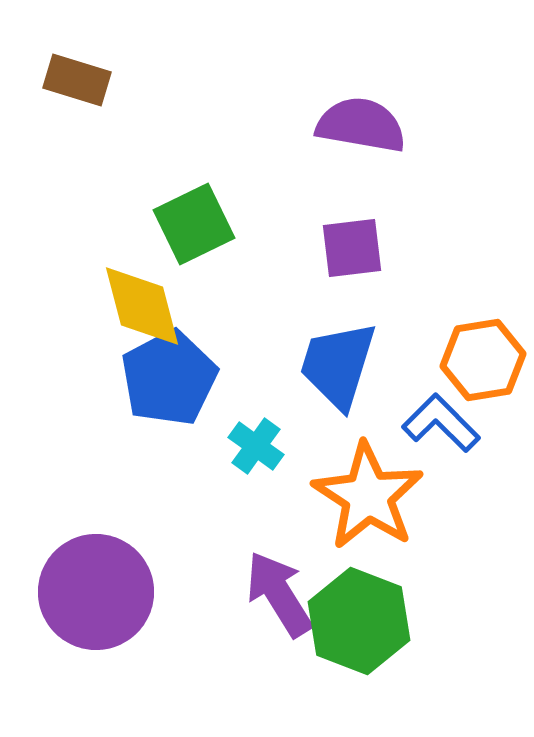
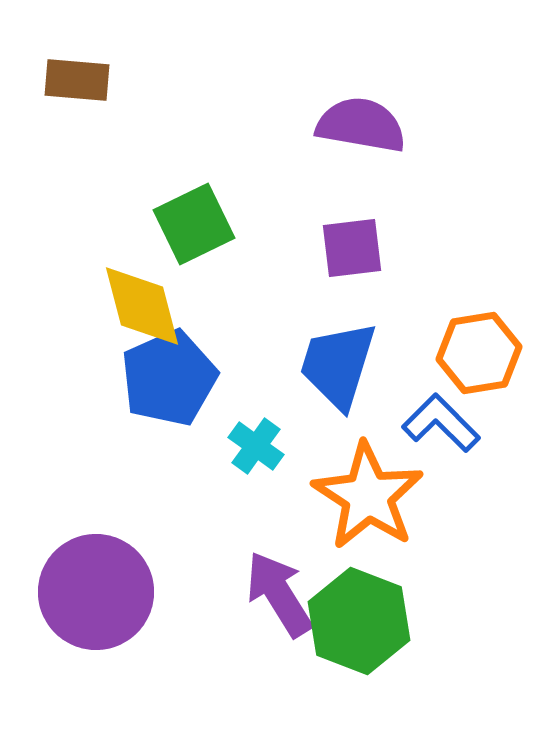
brown rectangle: rotated 12 degrees counterclockwise
orange hexagon: moved 4 px left, 7 px up
blue pentagon: rotated 4 degrees clockwise
